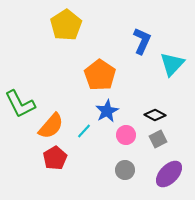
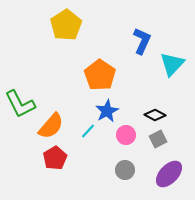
cyan line: moved 4 px right
